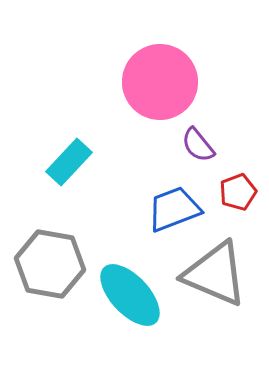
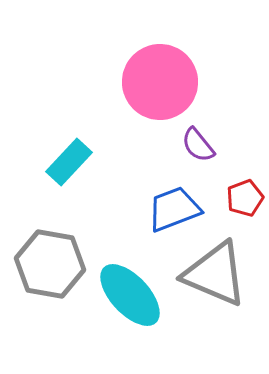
red pentagon: moved 7 px right, 6 px down
